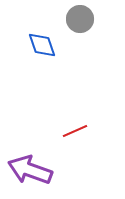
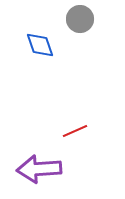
blue diamond: moved 2 px left
purple arrow: moved 9 px right, 1 px up; rotated 24 degrees counterclockwise
